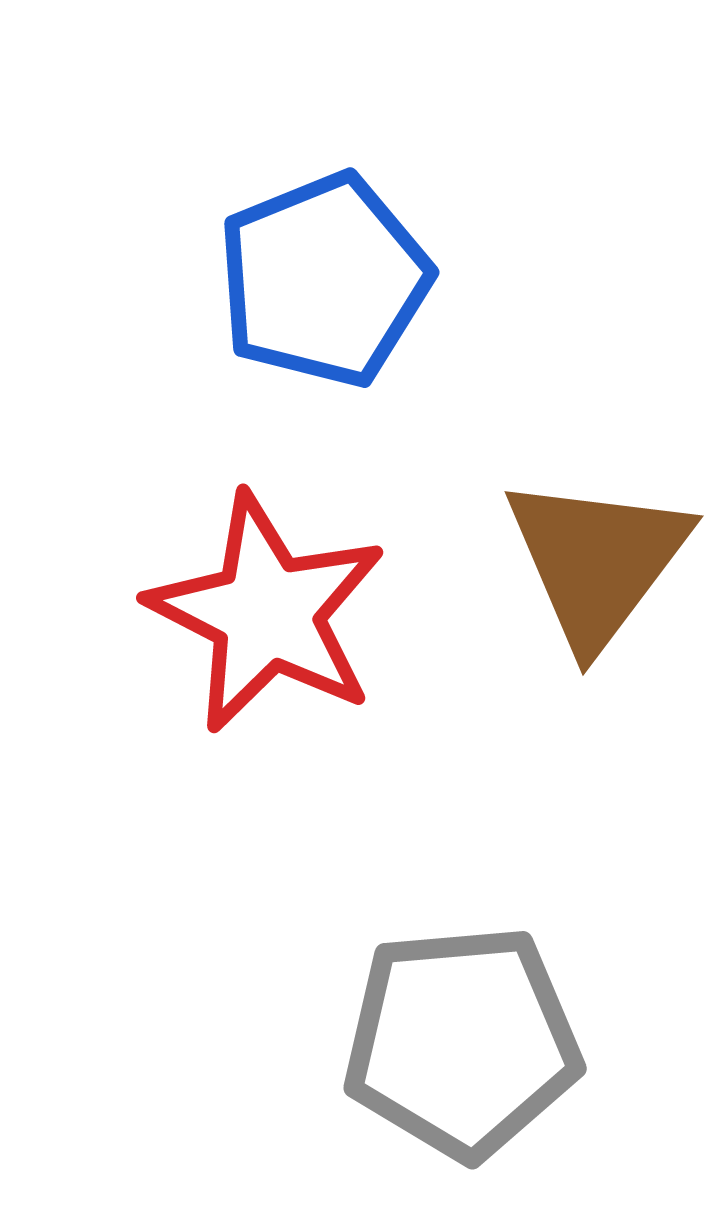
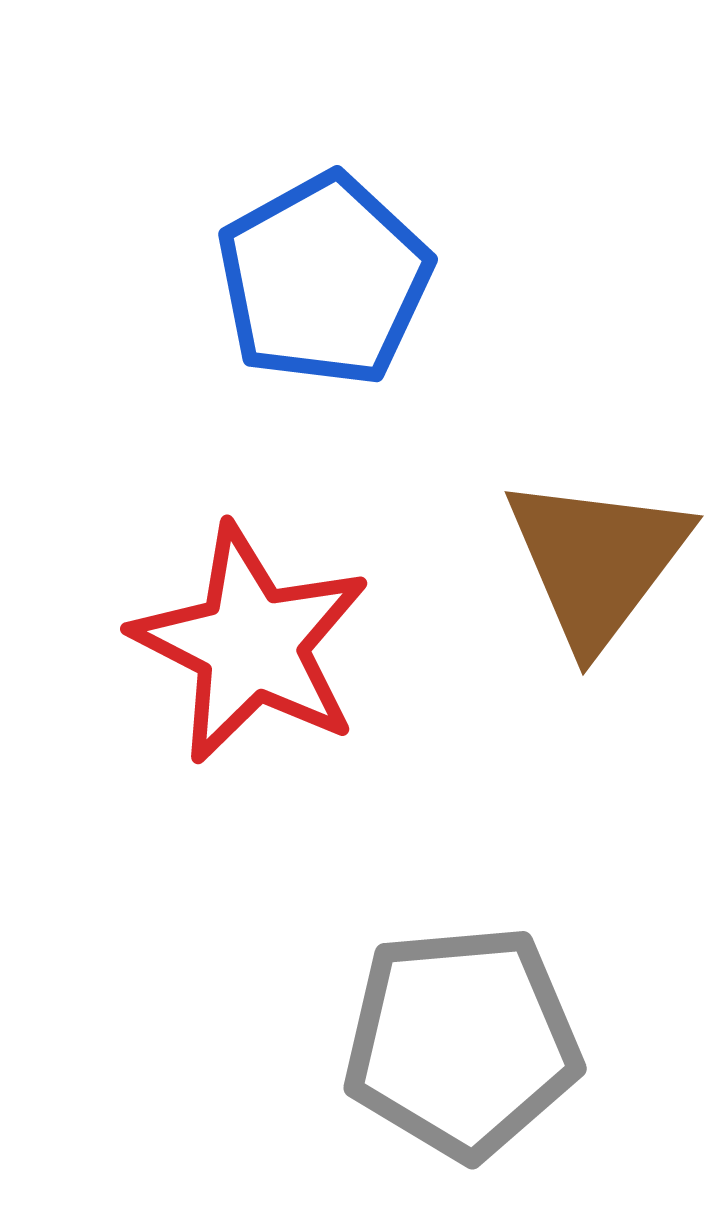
blue pentagon: rotated 7 degrees counterclockwise
red star: moved 16 px left, 31 px down
